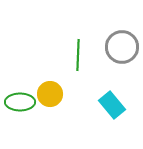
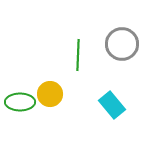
gray circle: moved 3 px up
